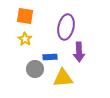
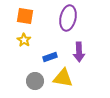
purple ellipse: moved 2 px right, 9 px up
yellow star: moved 1 px left, 1 px down
blue rectangle: rotated 16 degrees counterclockwise
gray circle: moved 12 px down
yellow triangle: rotated 15 degrees clockwise
